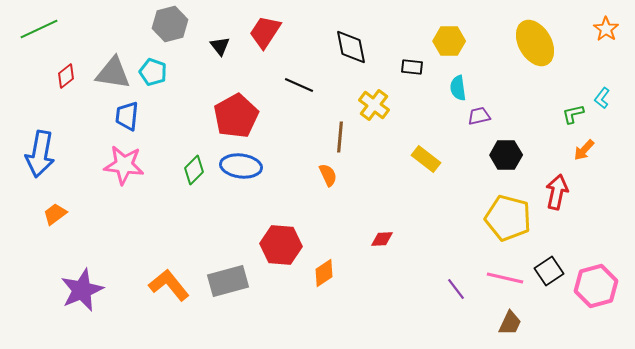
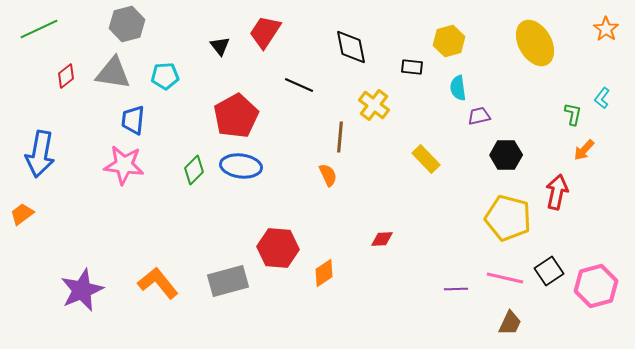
gray hexagon at (170, 24): moved 43 px left
yellow hexagon at (449, 41): rotated 16 degrees counterclockwise
cyan pentagon at (153, 72): moved 12 px right, 4 px down; rotated 24 degrees counterclockwise
green L-shape at (573, 114): rotated 115 degrees clockwise
blue trapezoid at (127, 116): moved 6 px right, 4 px down
yellow rectangle at (426, 159): rotated 8 degrees clockwise
orange trapezoid at (55, 214): moved 33 px left
red hexagon at (281, 245): moved 3 px left, 3 px down
orange L-shape at (169, 285): moved 11 px left, 2 px up
purple line at (456, 289): rotated 55 degrees counterclockwise
